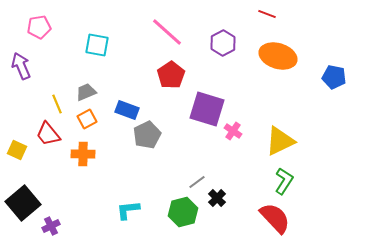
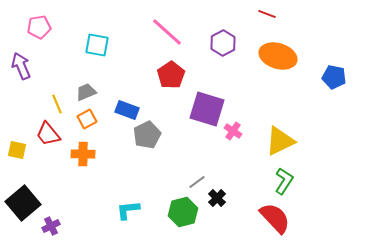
yellow square: rotated 12 degrees counterclockwise
